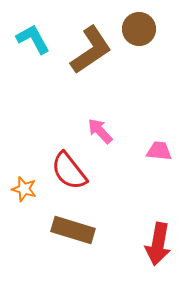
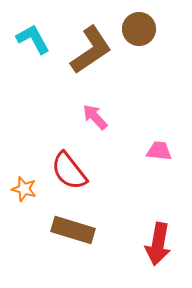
pink arrow: moved 5 px left, 14 px up
